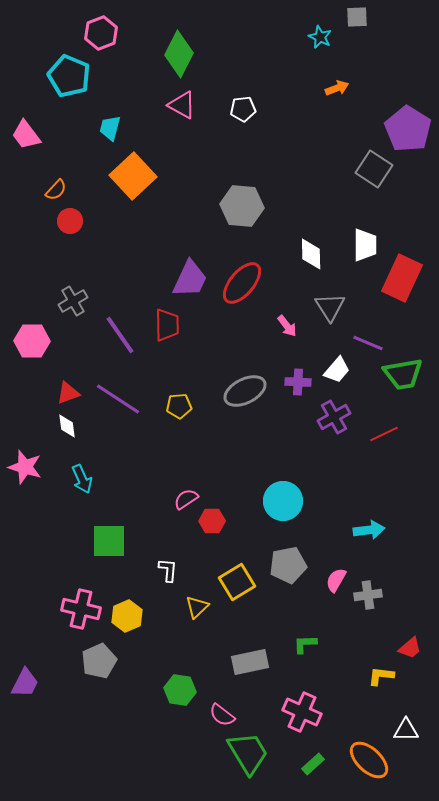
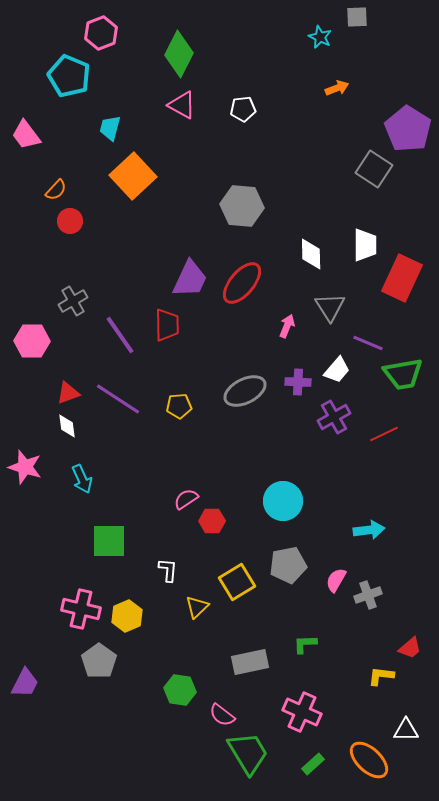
pink arrow at (287, 326): rotated 120 degrees counterclockwise
gray cross at (368, 595): rotated 12 degrees counterclockwise
gray pentagon at (99, 661): rotated 12 degrees counterclockwise
